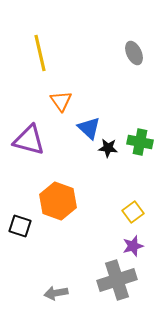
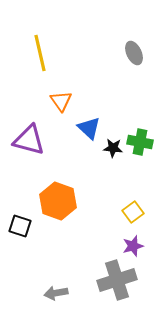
black star: moved 5 px right
